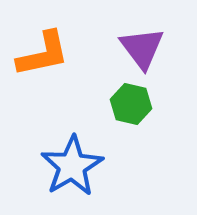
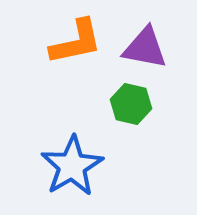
purple triangle: moved 3 px right; rotated 42 degrees counterclockwise
orange L-shape: moved 33 px right, 12 px up
